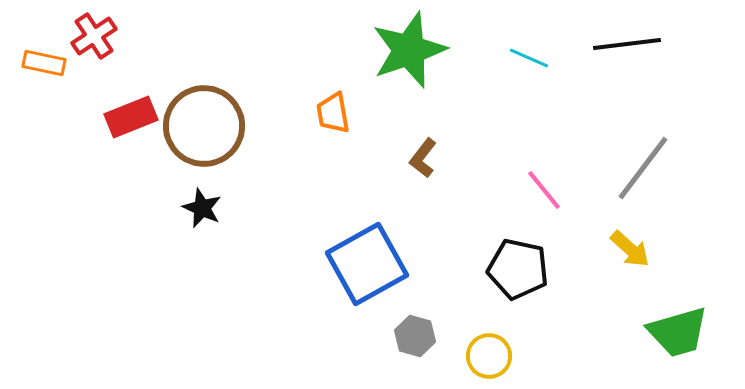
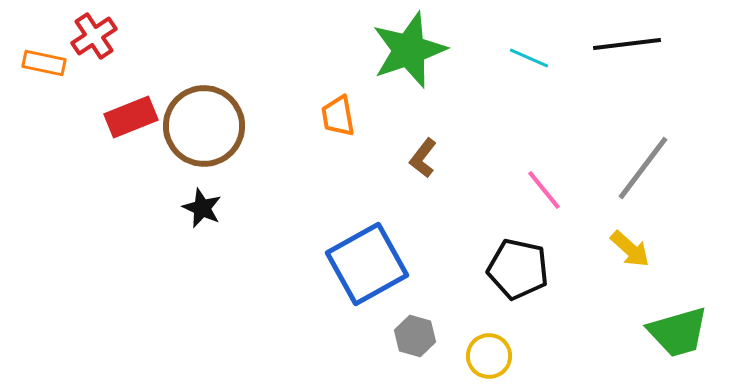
orange trapezoid: moved 5 px right, 3 px down
